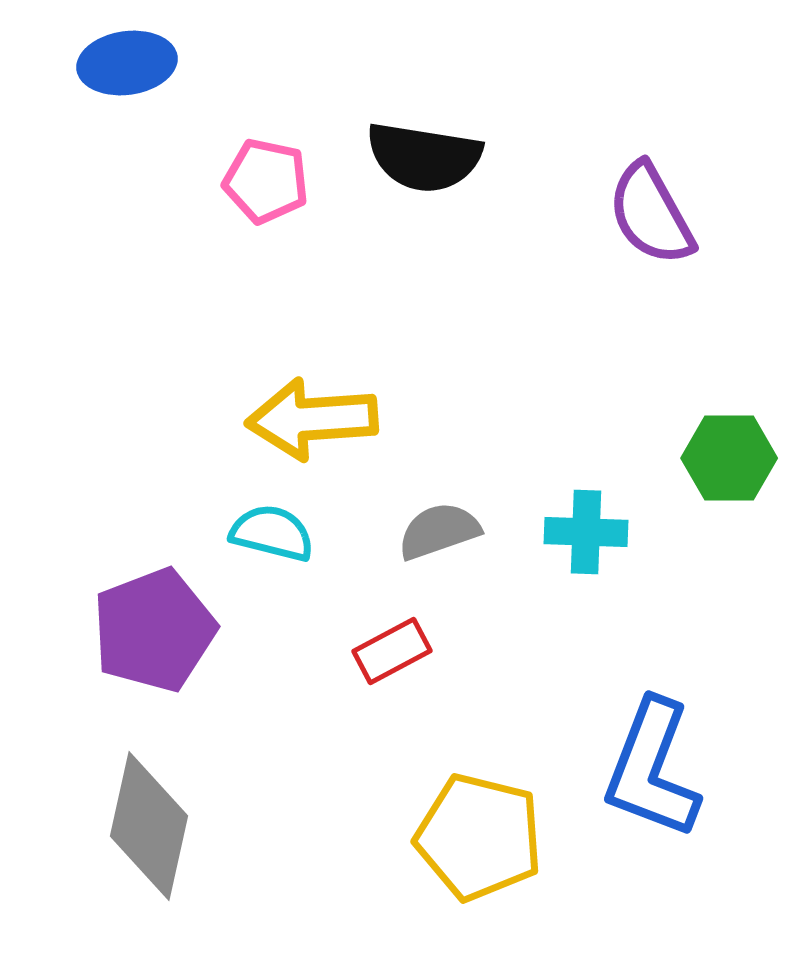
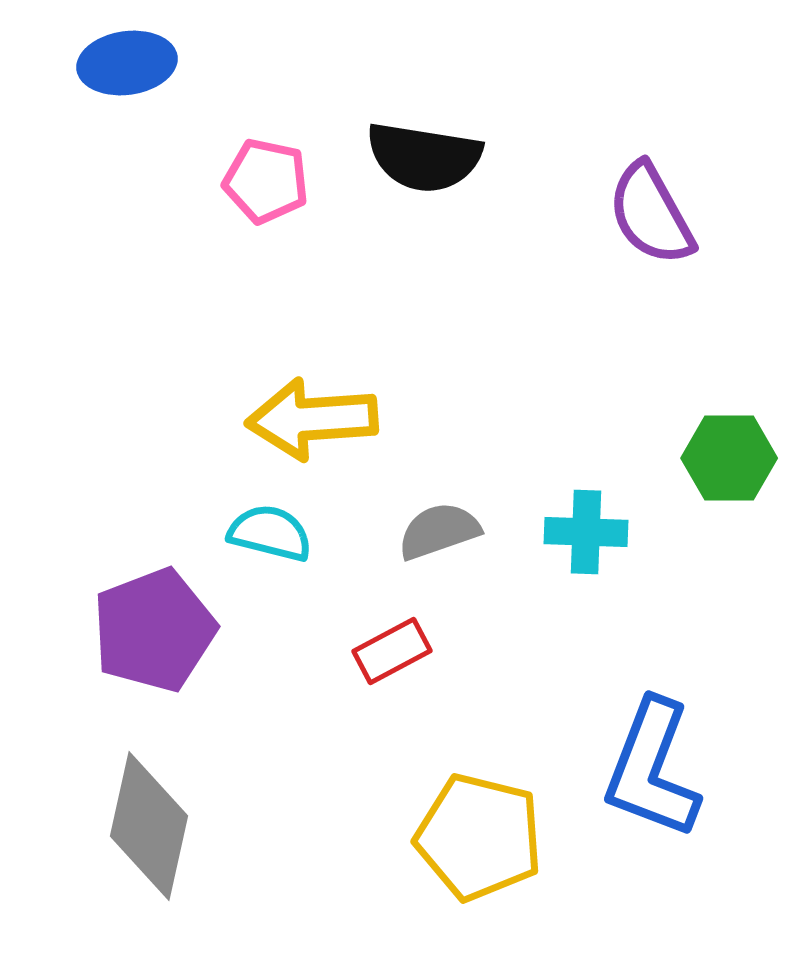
cyan semicircle: moved 2 px left
